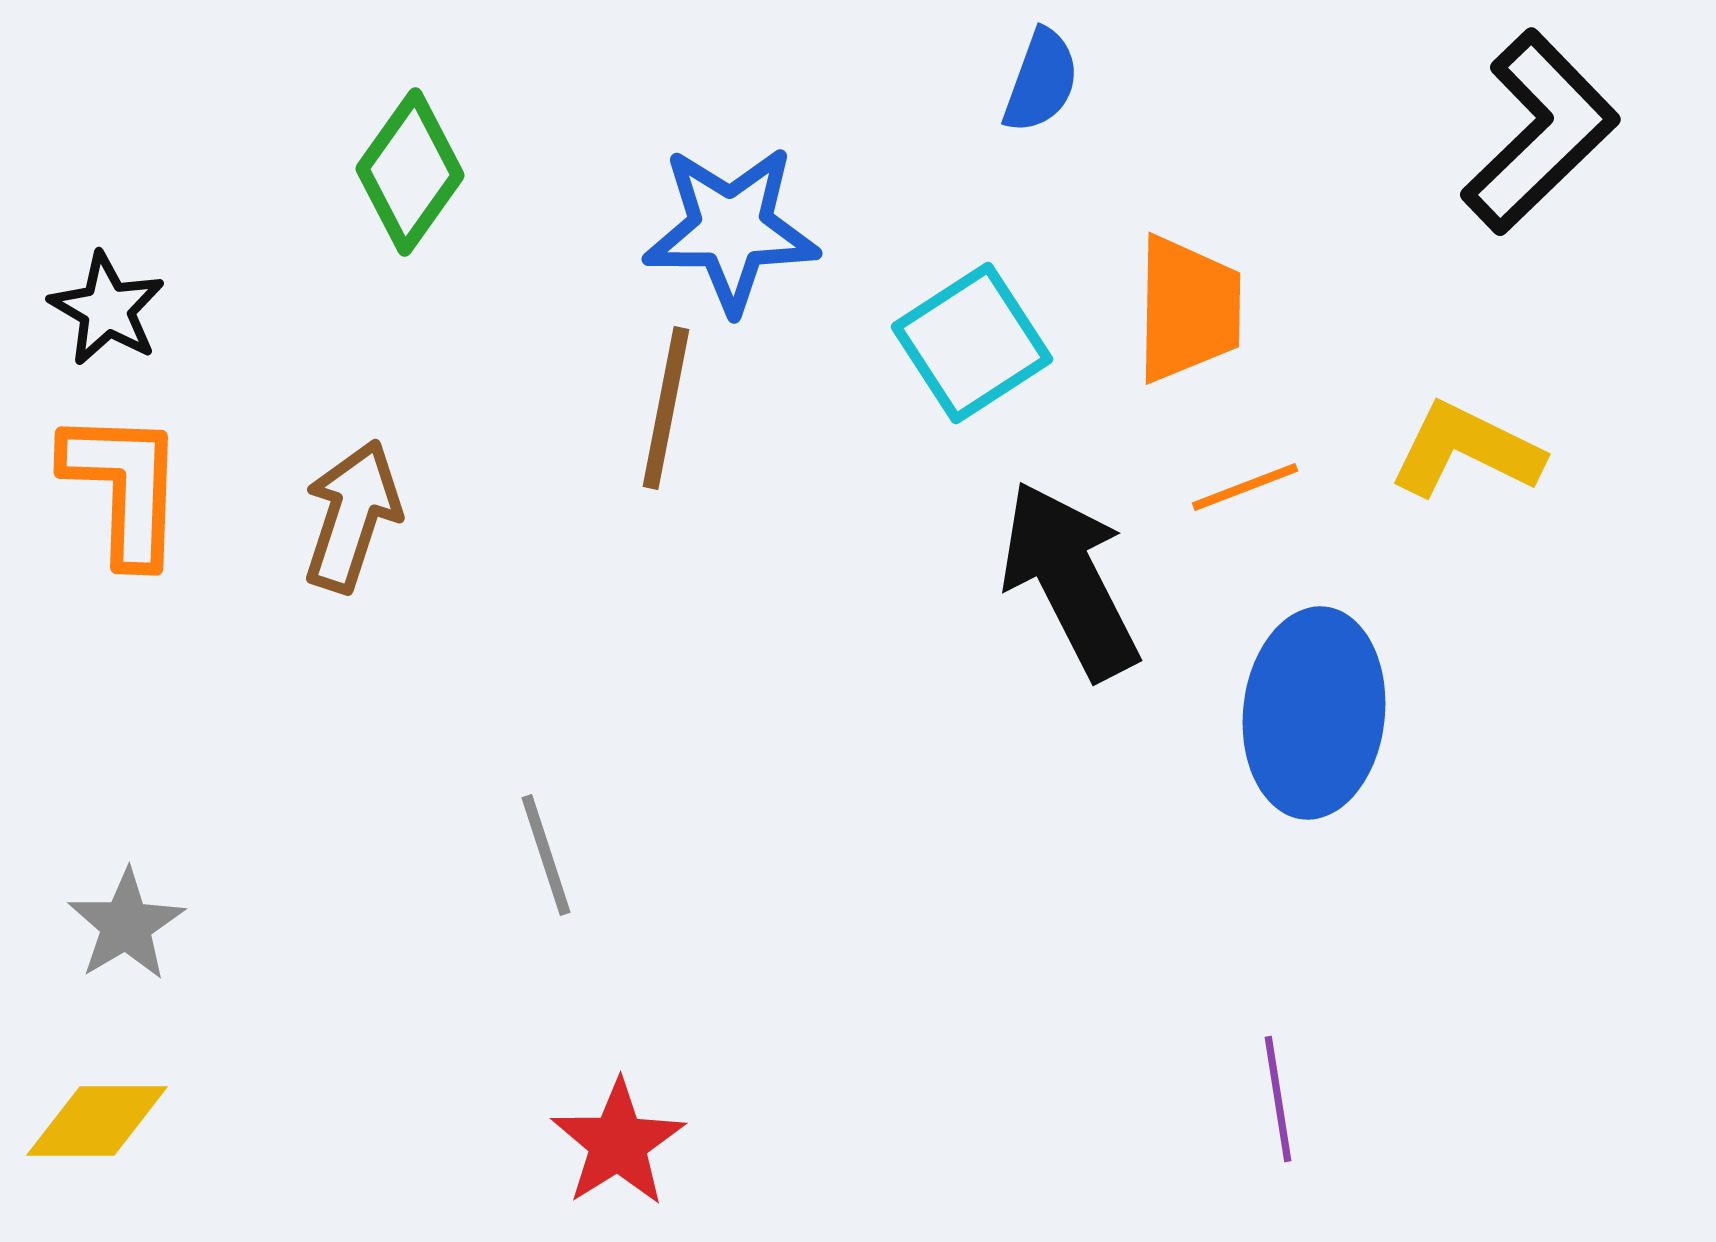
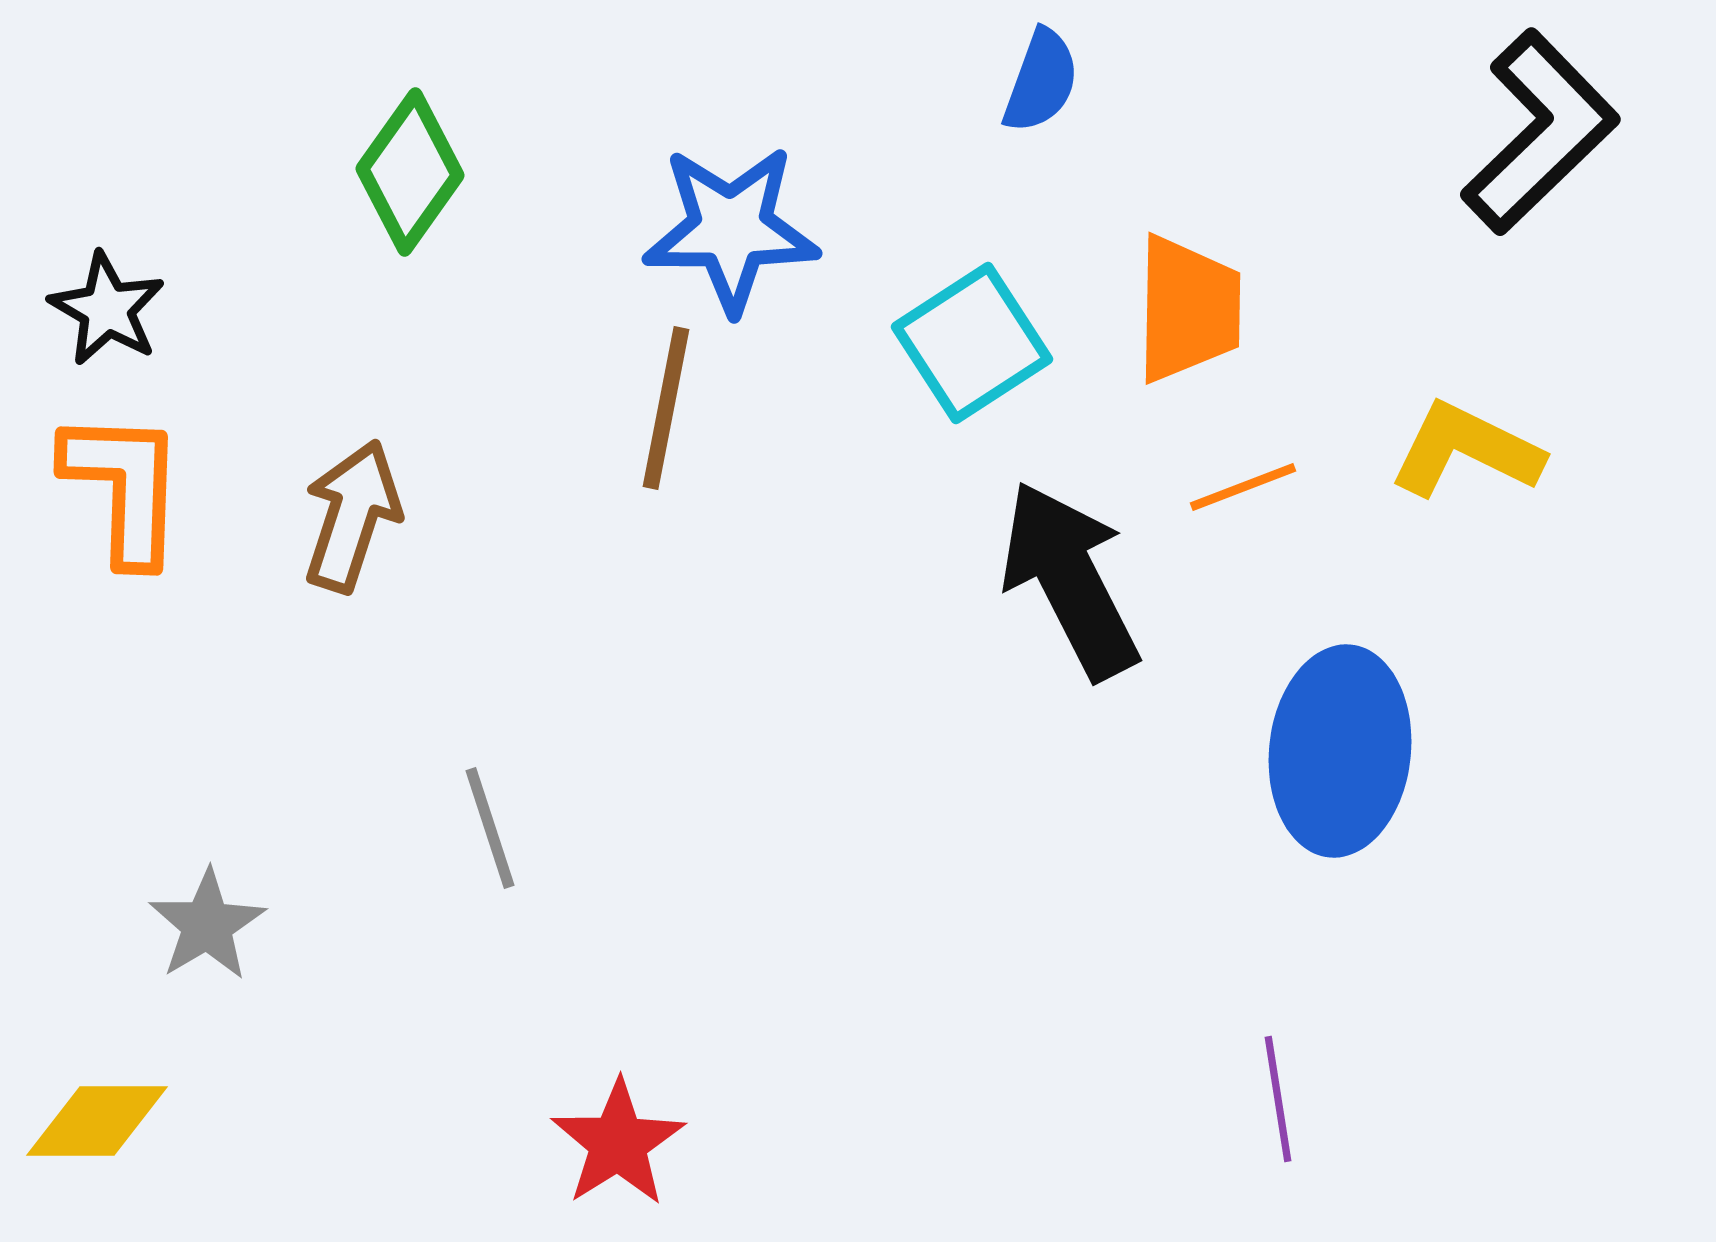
orange line: moved 2 px left
blue ellipse: moved 26 px right, 38 px down
gray line: moved 56 px left, 27 px up
gray star: moved 81 px right
